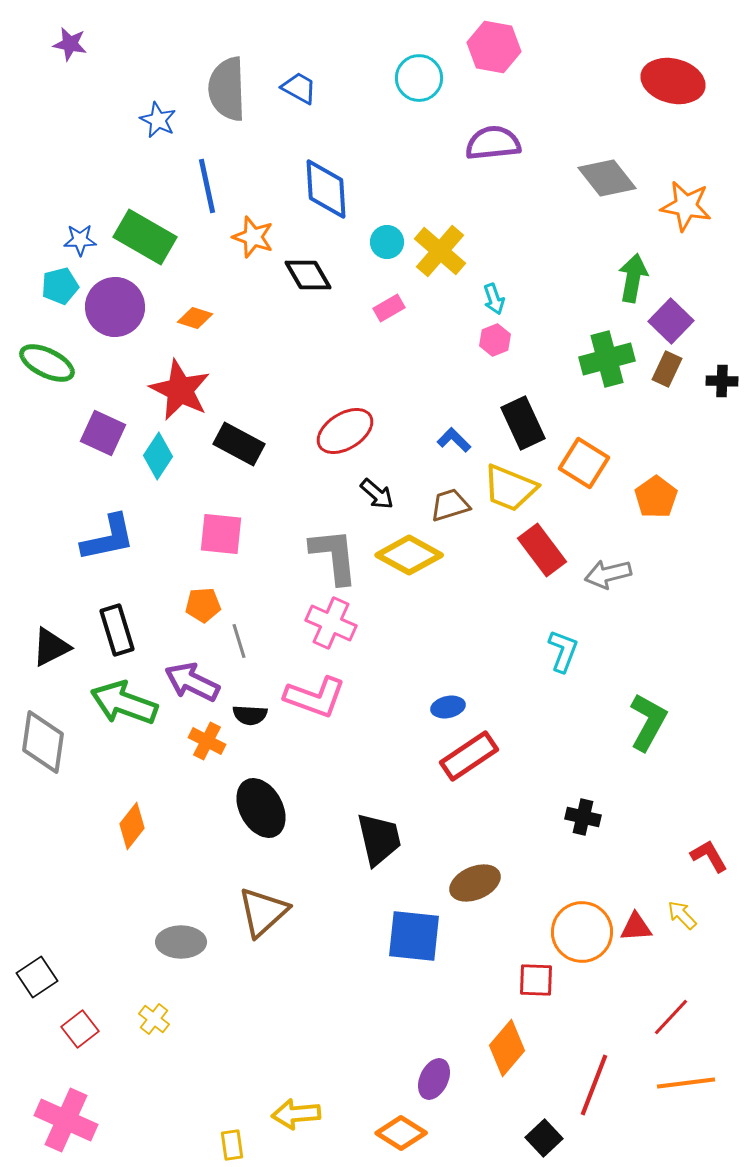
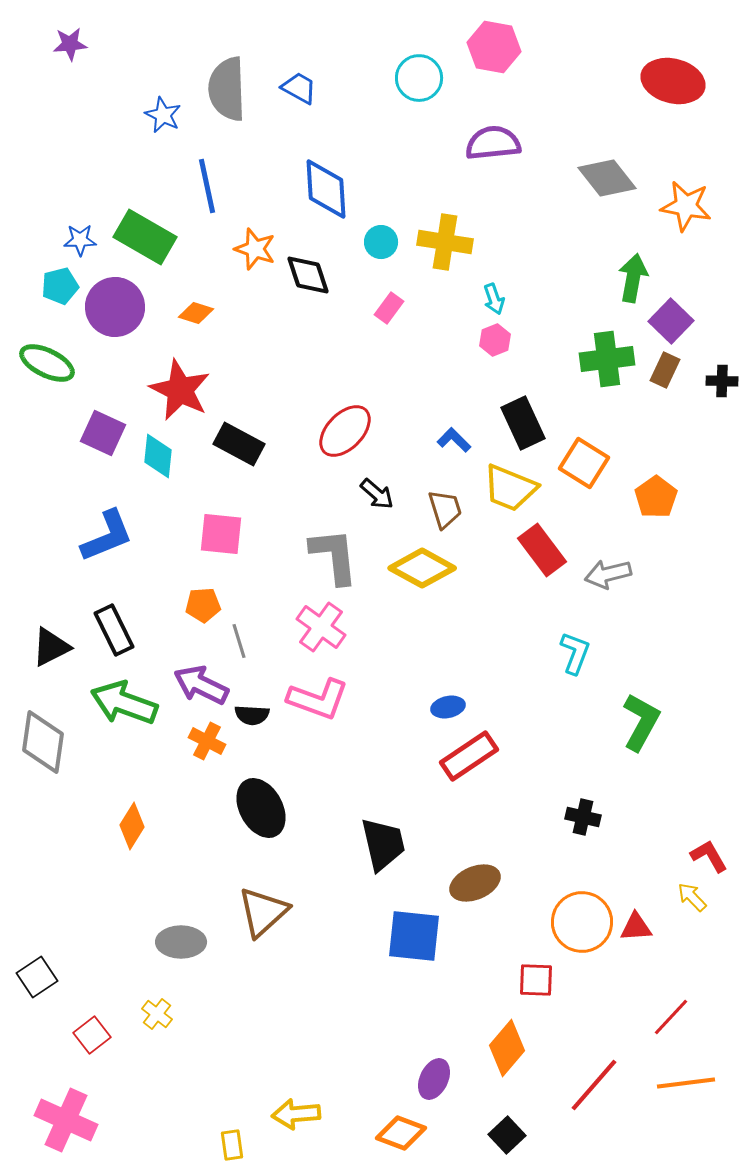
purple star at (70, 44): rotated 16 degrees counterclockwise
blue star at (158, 120): moved 5 px right, 5 px up
orange star at (253, 237): moved 2 px right, 12 px down
cyan circle at (387, 242): moved 6 px left
yellow cross at (440, 251): moved 5 px right, 9 px up; rotated 32 degrees counterclockwise
black diamond at (308, 275): rotated 12 degrees clockwise
pink rectangle at (389, 308): rotated 24 degrees counterclockwise
orange diamond at (195, 318): moved 1 px right, 5 px up
green cross at (607, 359): rotated 8 degrees clockwise
brown rectangle at (667, 369): moved 2 px left, 1 px down
red ellipse at (345, 431): rotated 14 degrees counterclockwise
cyan diamond at (158, 456): rotated 27 degrees counterclockwise
brown trapezoid at (450, 505): moved 5 px left, 4 px down; rotated 90 degrees clockwise
blue L-shape at (108, 538): moved 1 px left, 2 px up; rotated 10 degrees counterclockwise
yellow diamond at (409, 555): moved 13 px right, 13 px down
pink cross at (331, 623): moved 10 px left, 4 px down; rotated 12 degrees clockwise
black rectangle at (117, 630): moved 3 px left; rotated 9 degrees counterclockwise
cyan L-shape at (563, 651): moved 12 px right, 2 px down
purple arrow at (192, 682): moved 9 px right, 3 px down
pink L-shape at (315, 697): moved 3 px right, 2 px down
black semicircle at (250, 715): moved 2 px right
green L-shape at (648, 722): moved 7 px left
orange diamond at (132, 826): rotated 6 degrees counterclockwise
black trapezoid at (379, 839): moved 4 px right, 5 px down
yellow arrow at (682, 915): moved 10 px right, 18 px up
orange circle at (582, 932): moved 10 px up
yellow cross at (154, 1019): moved 3 px right, 5 px up
red square at (80, 1029): moved 12 px right, 6 px down
red line at (594, 1085): rotated 20 degrees clockwise
orange diamond at (401, 1133): rotated 12 degrees counterclockwise
black square at (544, 1138): moved 37 px left, 3 px up
